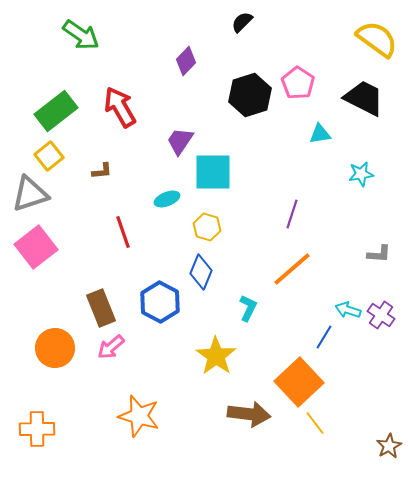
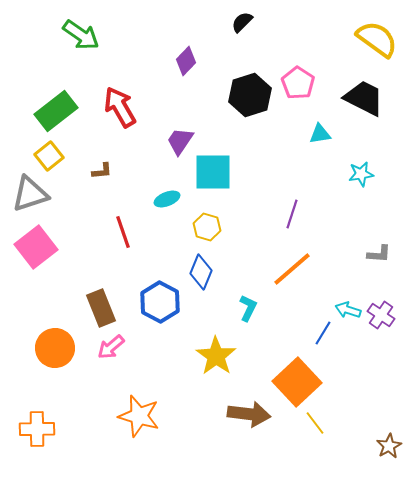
blue line: moved 1 px left, 4 px up
orange square: moved 2 px left
